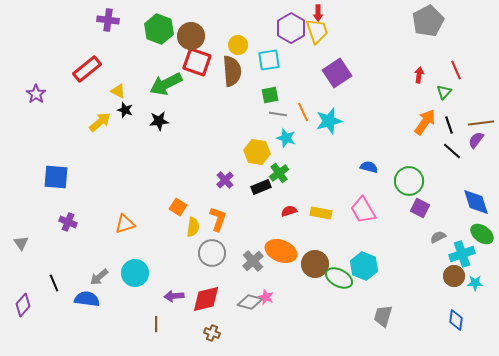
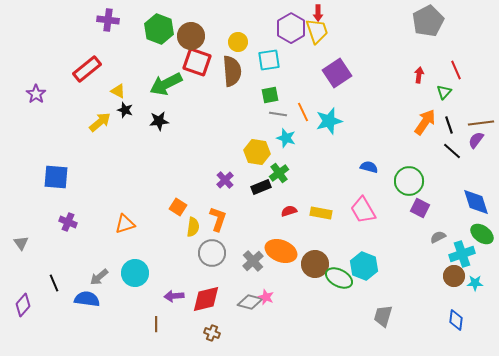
yellow circle at (238, 45): moved 3 px up
